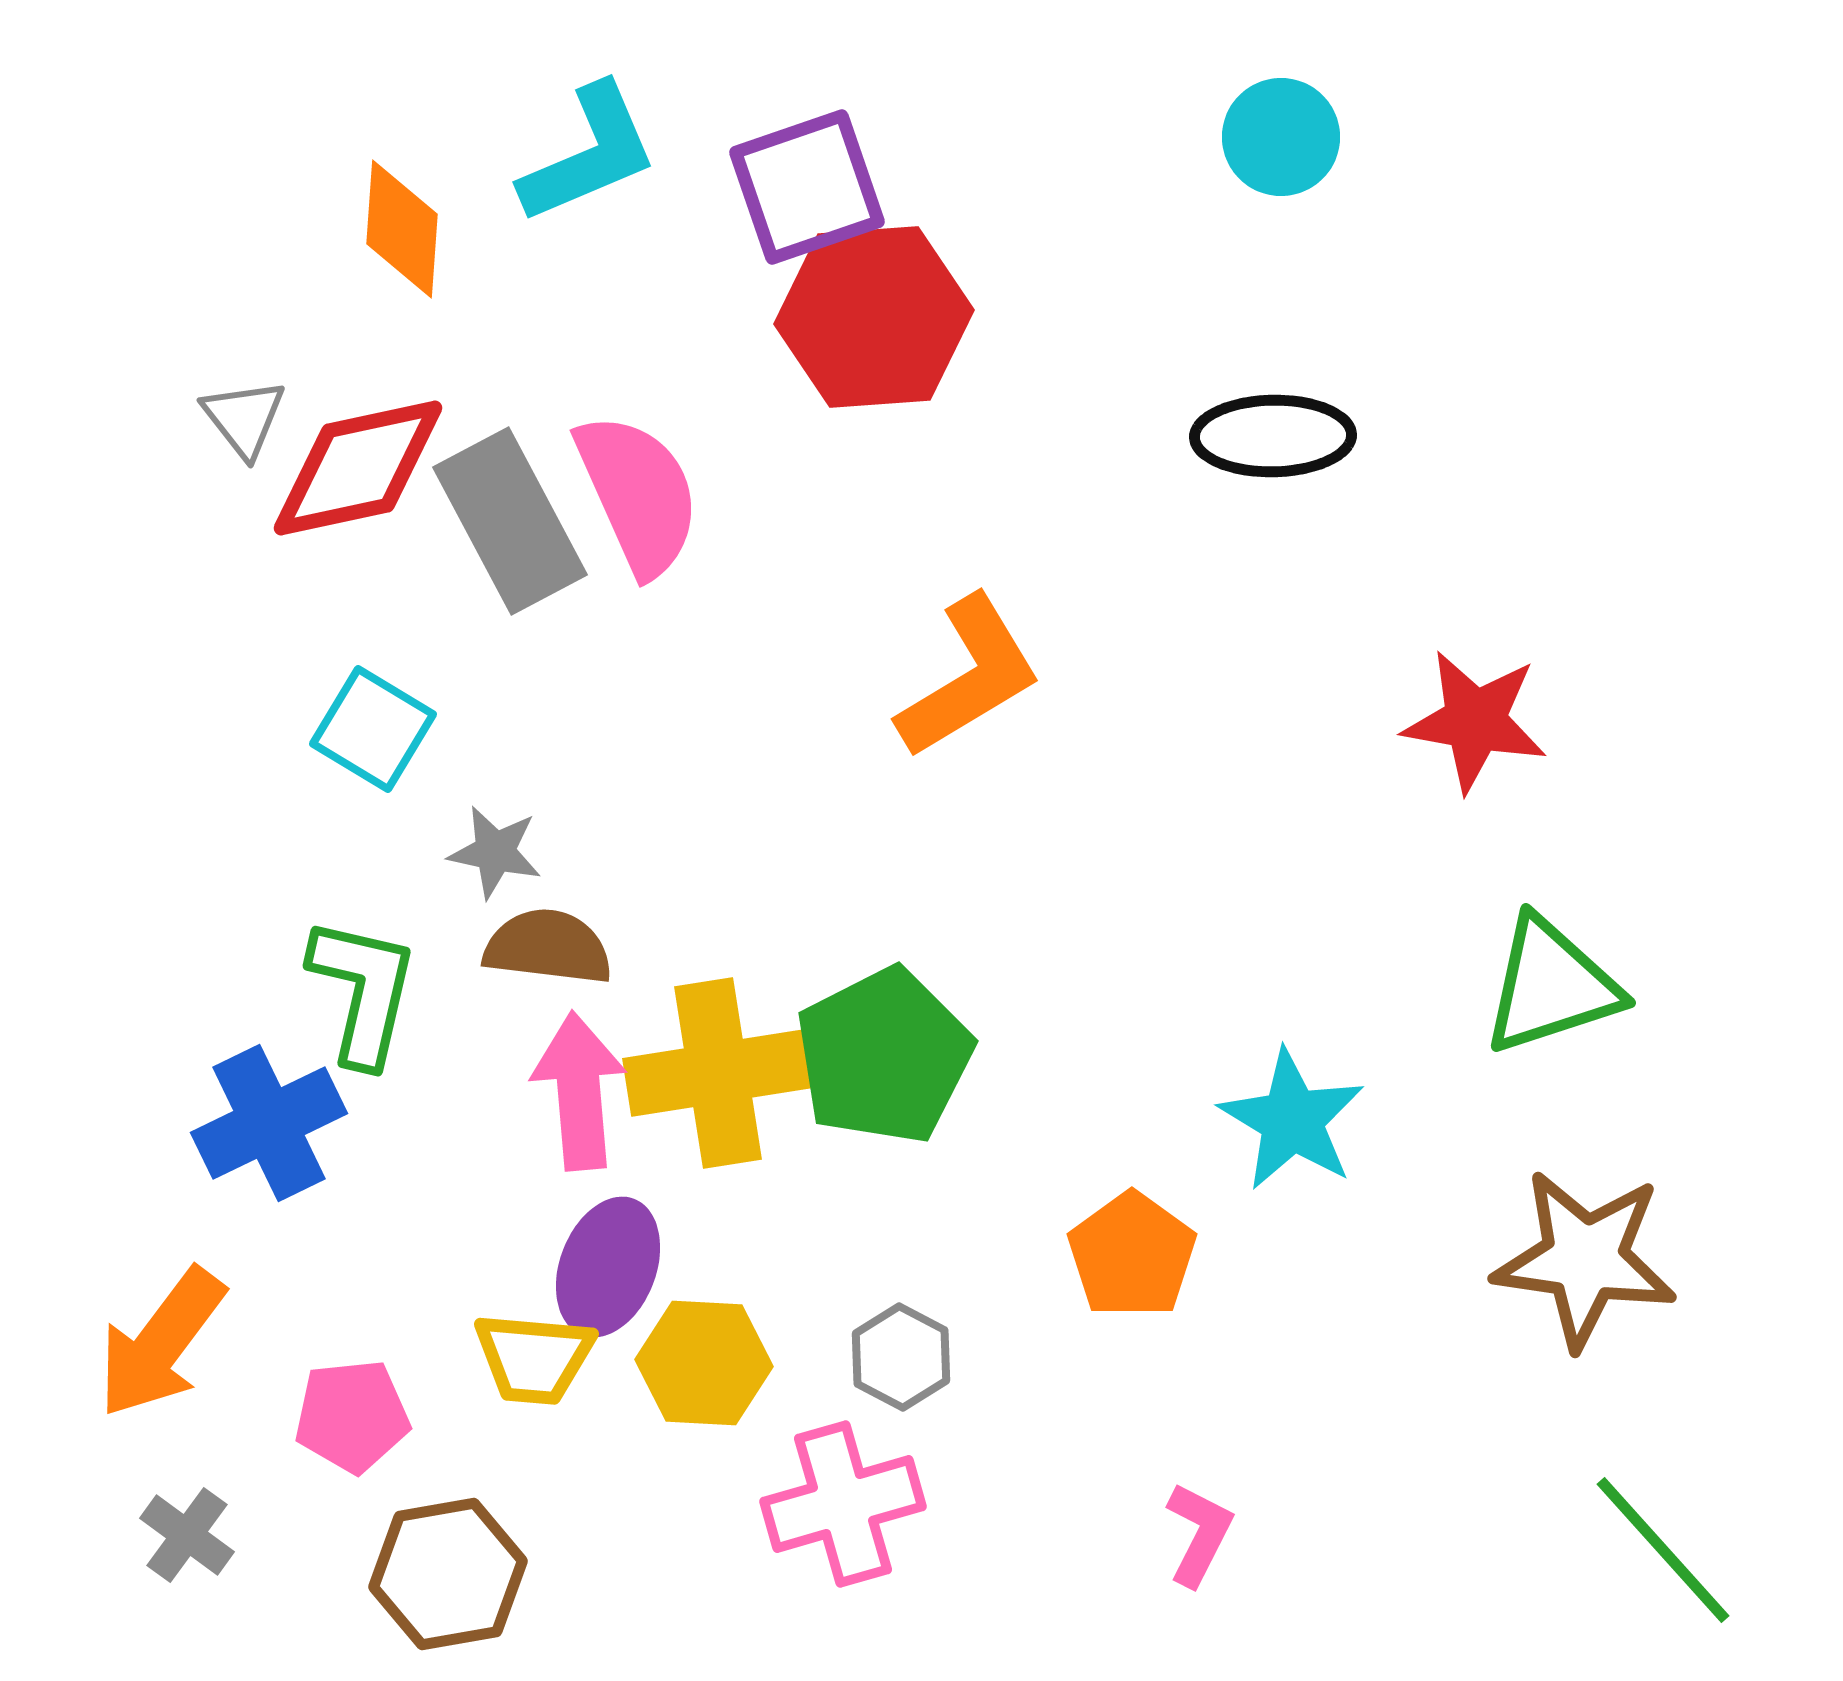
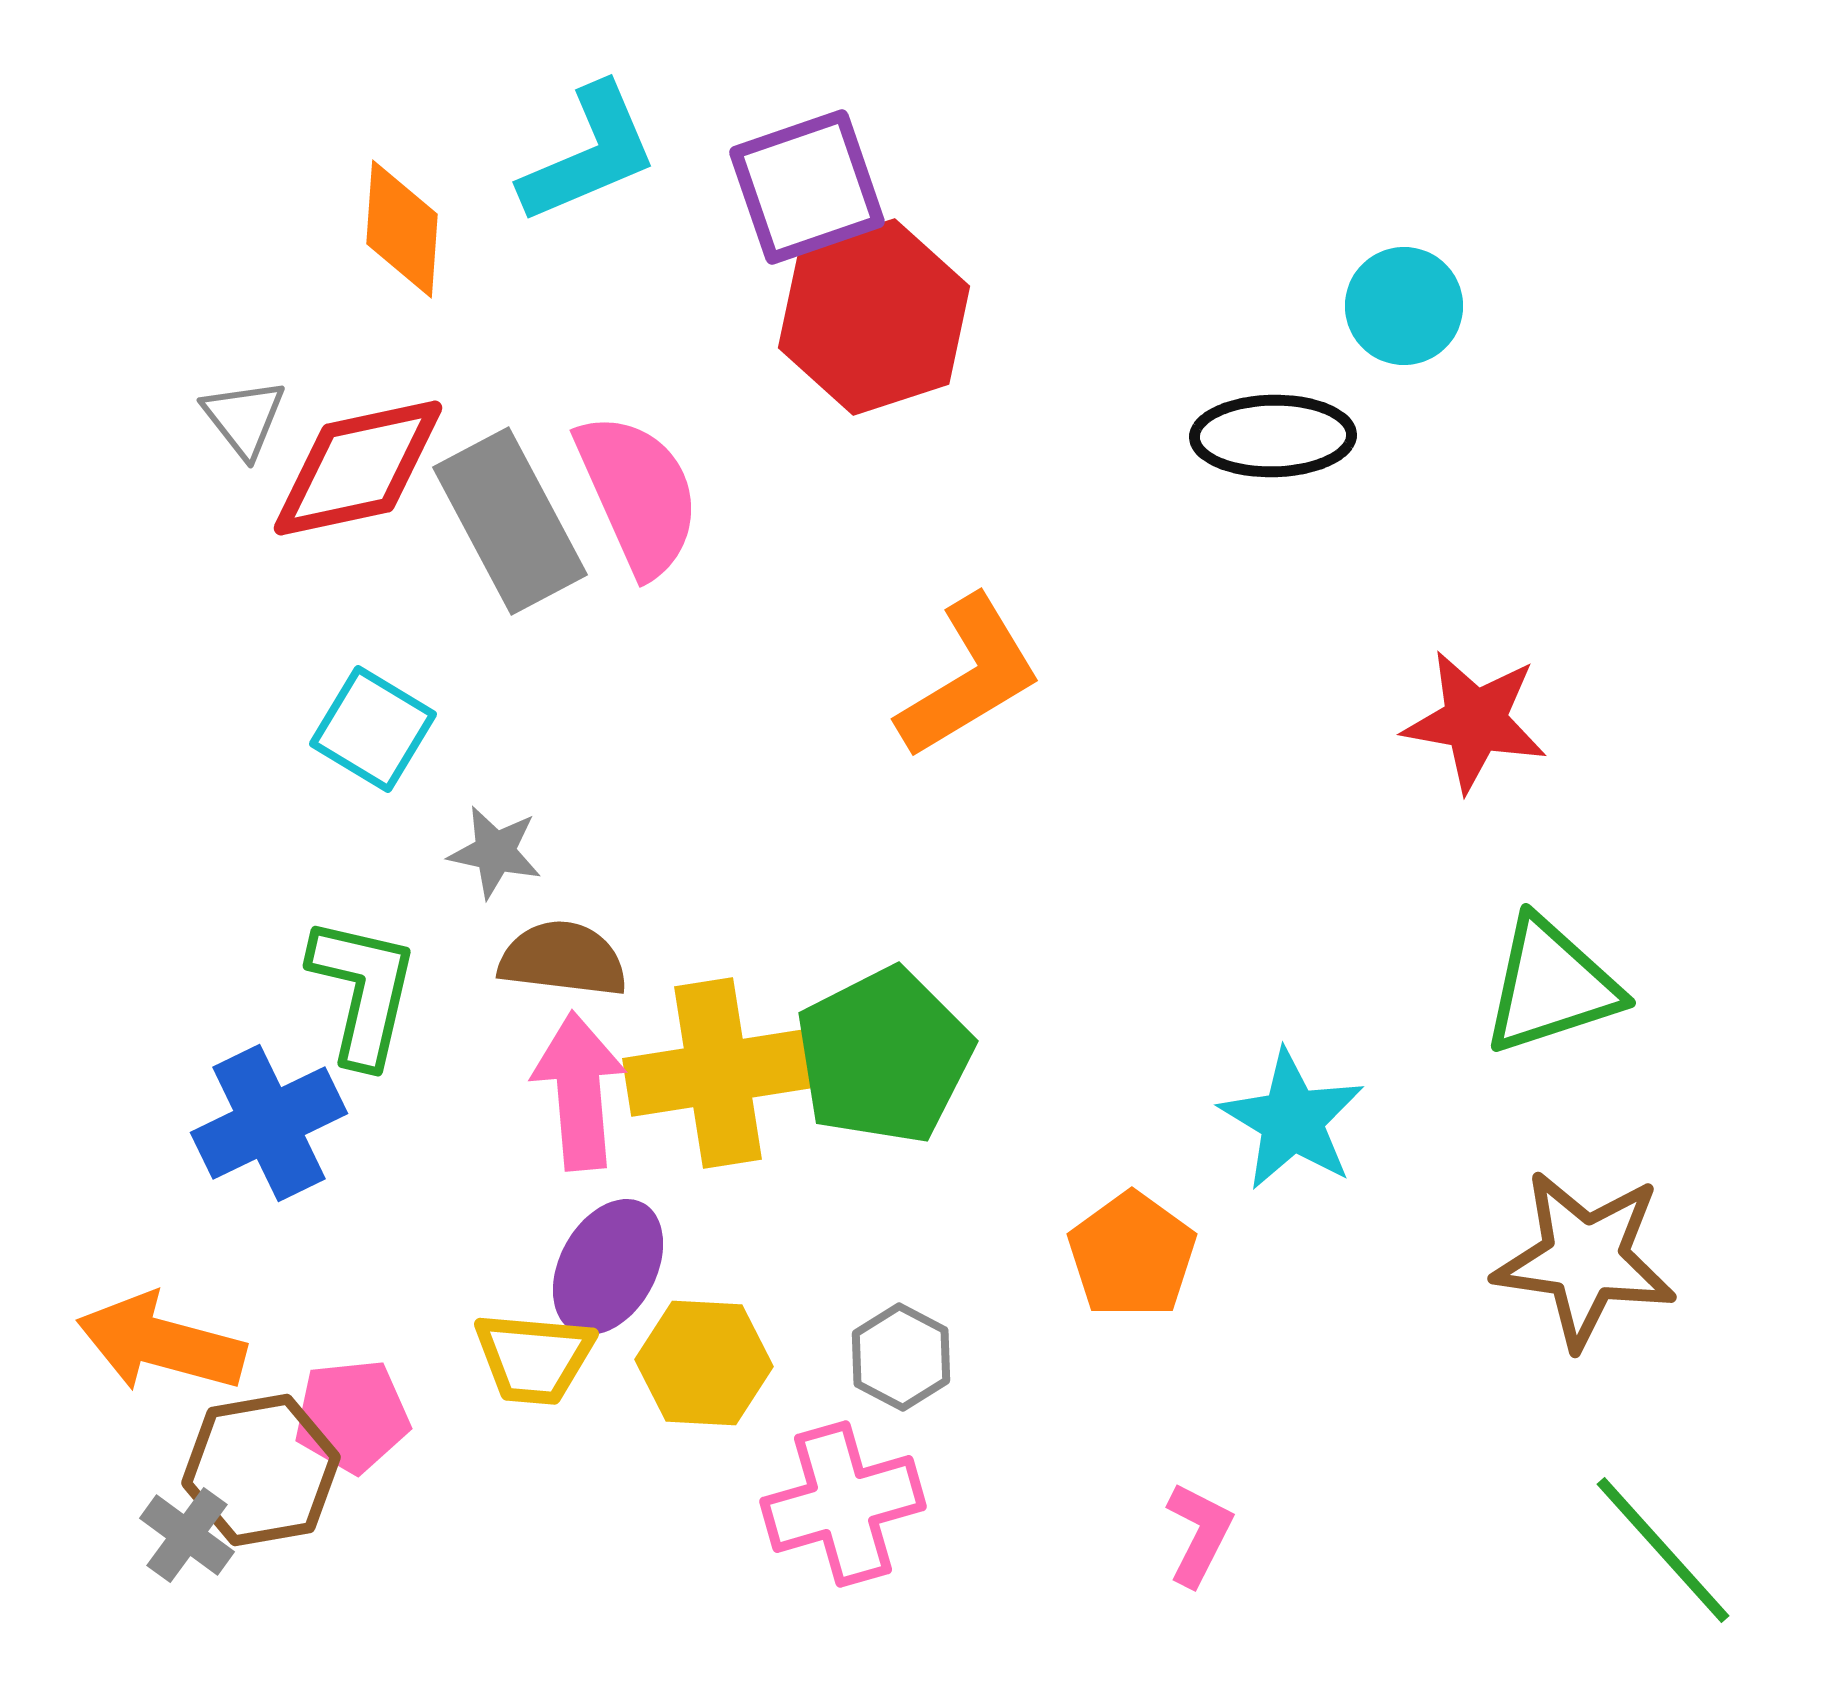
cyan circle: moved 123 px right, 169 px down
red hexagon: rotated 14 degrees counterclockwise
brown semicircle: moved 15 px right, 12 px down
purple ellipse: rotated 8 degrees clockwise
orange arrow: rotated 68 degrees clockwise
brown hexagon: moved 187 px left, 104 px up
